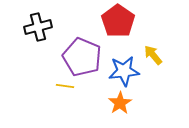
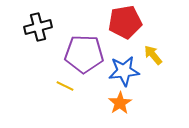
red pentagon: moved 7 px right, 1 px down; rotated 28 degrees clockwise
purple pentagon: moved 2 px right, 3 px up; rotated 21 degrees counterclockwise
yellow line: rotated 18 degrees clockwise
